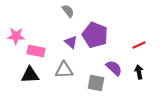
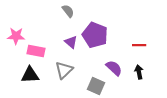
red line: rotated 24 degrees clockwise
gray triangle: rotated 42 degrees counterclockwise
gray square: moved 3 px down; rotated 12 degrees clockwise
